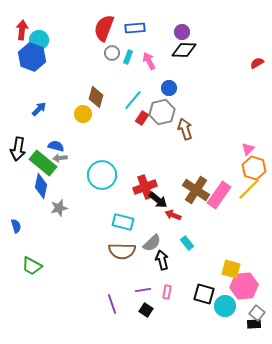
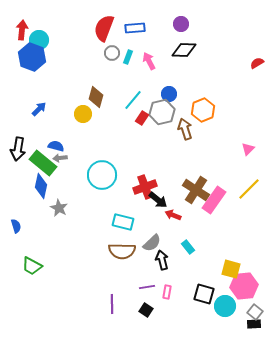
purple circle at (182, 32): moved 1 px left, 8 px up
blue circle at (169, 88): moved 6 px down
orange hexagon at (254, 168): moved 51 px left, 58 px up; rotated 20 degrees clockwise
pink rectangle at (219, 195): moved 5 px left, 5 px down
gray star at (59, 208): rotated 30 degrees counterclockwise
cyan rectangle at (187, 243): moved 1 px right, 4 px down
purple line at (143, 290): moved 4 px right, 3 px up
purple line at (112, 304): rotated 18 degrees clockwise
gray square at (257, 313): moved 2 px left, 1 px up
